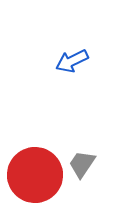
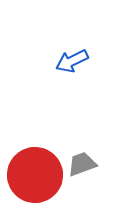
gray trapezoid: rotated 36 degrees clockwise
